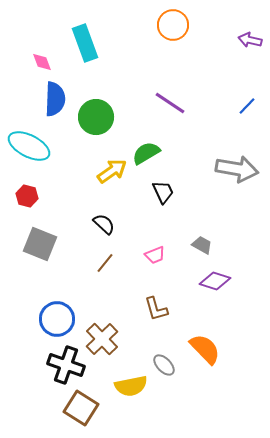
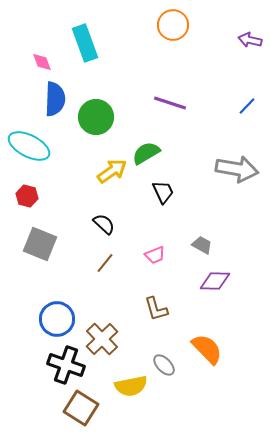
purple line: rotated 16 degrees counterclockwise
purple diamond: rotated 16 degrees counterclockwise
orange semicircle: moved 2 px right
